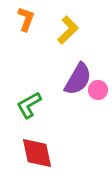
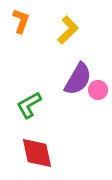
orange L-shape: moved 5 px left, 2 px down
